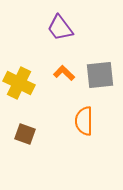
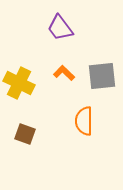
gray square: moved 2 px right, 1 px down
